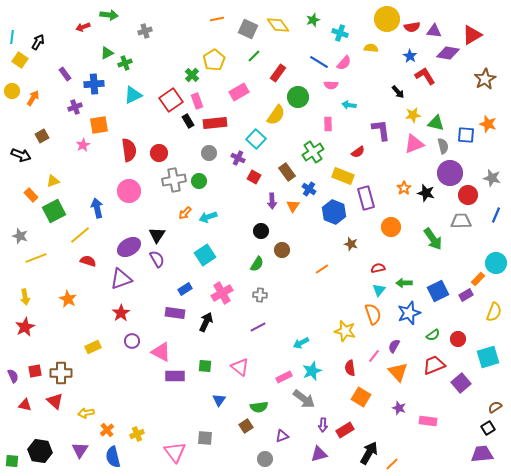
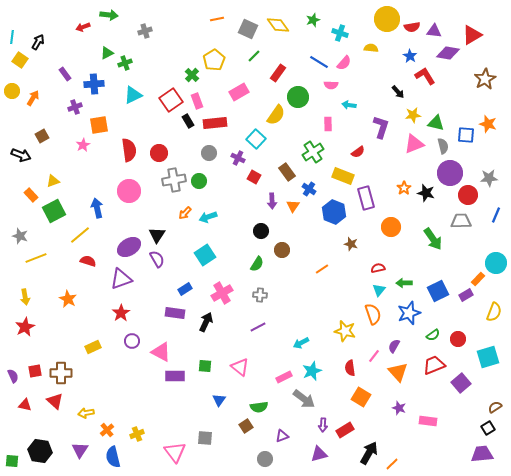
purple L-shape at (381, 130): moved 3 px up; rotated 25 degrees clockwise
gray star at (492, 178): moved 3 px left; rotated 18 degrees counterclockwise
